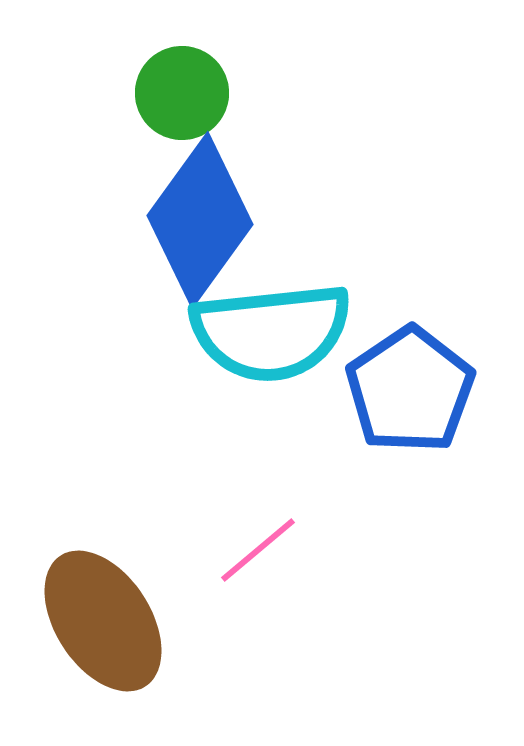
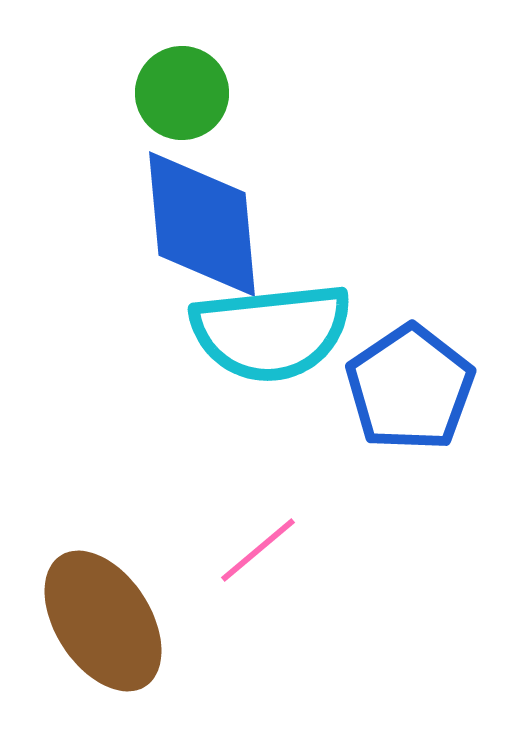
blue diamond: moved 2 px right, 4 px down; rotated 41 degrees counterclockwise
blue pentagon: moved 2 px up
